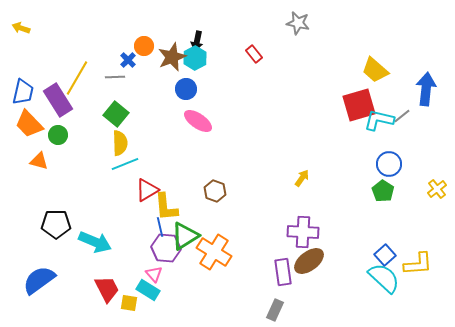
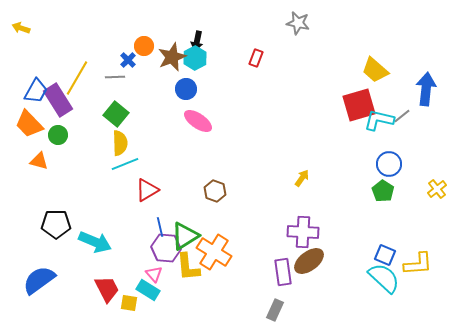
red rectangle at (254, 54): moved 2 px right, 4 px down; rotated 60 degrees clockwise
blue trapezoid at (23, 92): moved 13 px right, 1 px up; rotated 16 degrees clockwise
yellow L-shape at (166, 207): moved 22 px right, 60 px down
blue square at (385, 255): rotated 25 degrees counterclockwise
